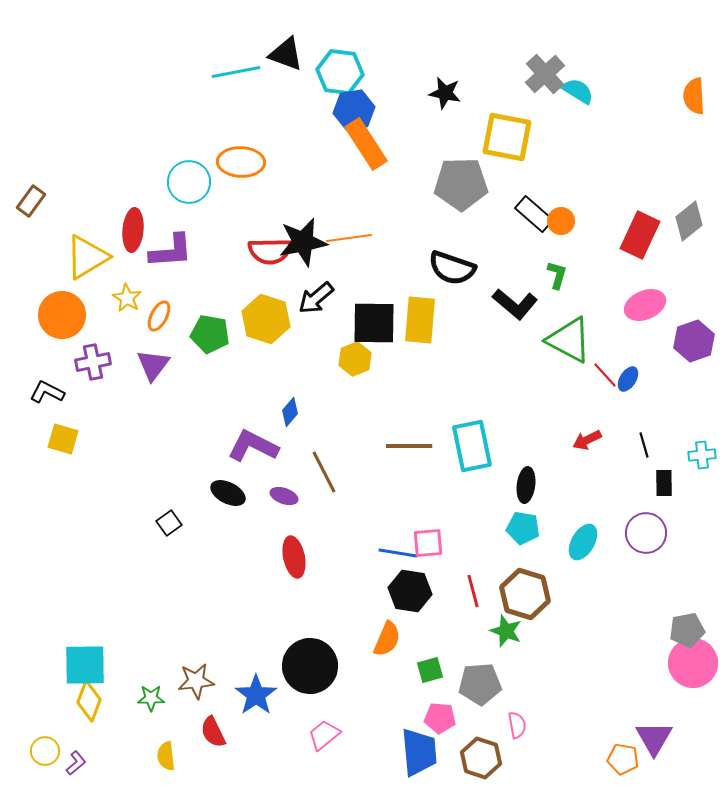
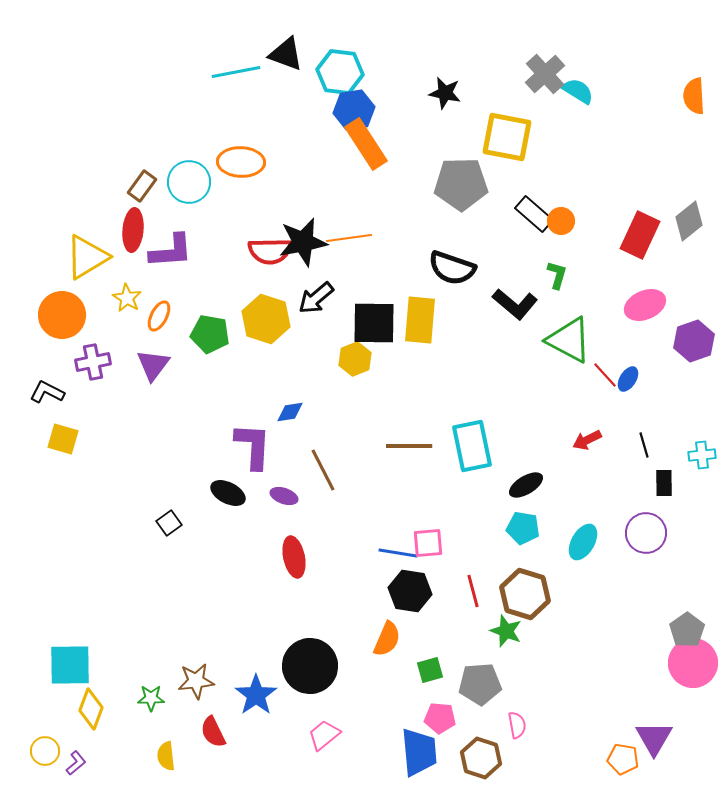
brown rectangle at (31, 201): moved 111 px right, 15 px up
blue diamond at (290, 412): rotated 40 degrees clockwise
purple L-shape at (253, 446): rotated 66 degrees clockwise
brown line at (324, 472): moved 1 px left, 2 px up
black ellipse at (526, 485): rotated 52 degrees clockwise
gray pentagon at (687, 630): rotated 24 degrees counterclockwise
cyan square at (85, 665): moved 15 px left
yellow diamond at (89, 701): moved 2 px right, 8 px down
